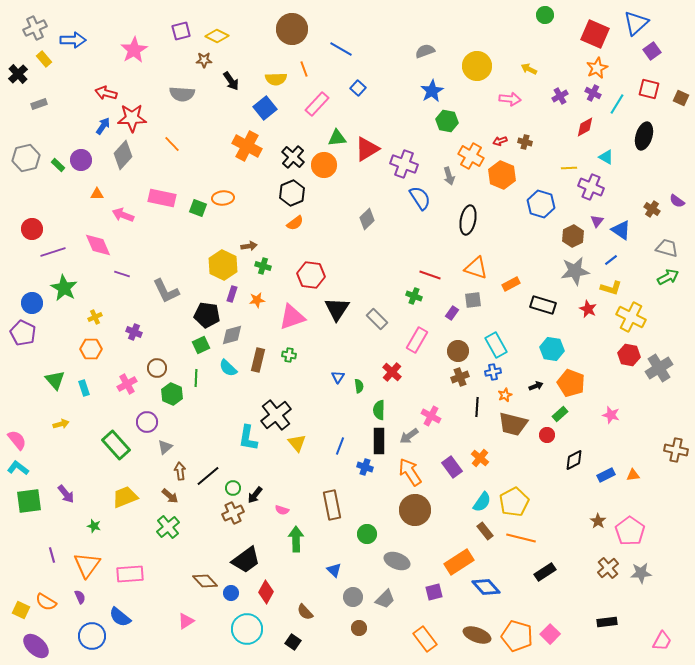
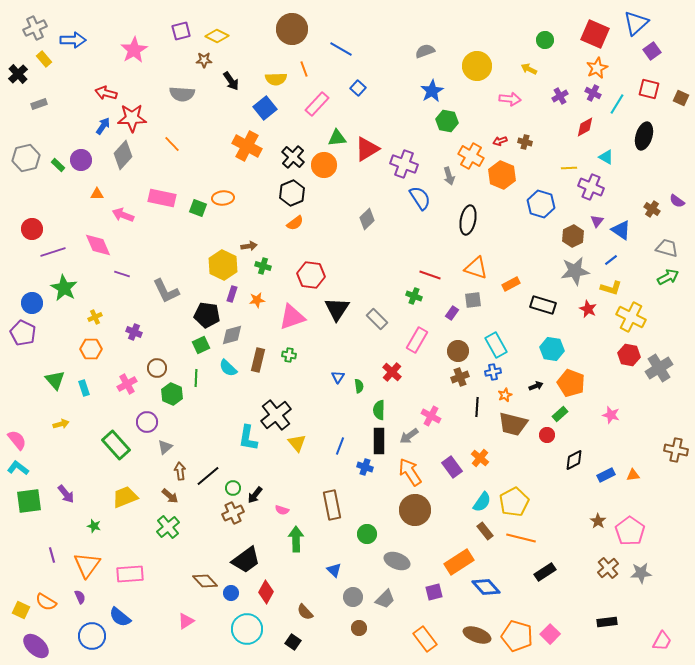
green circle at (545, 15): moved 25 px down
